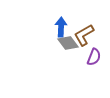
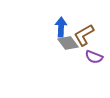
purple semicircle: rotated 90 degrees clockwise
